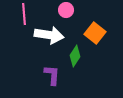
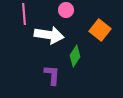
orange square: moved 5 px right, 3 px up
